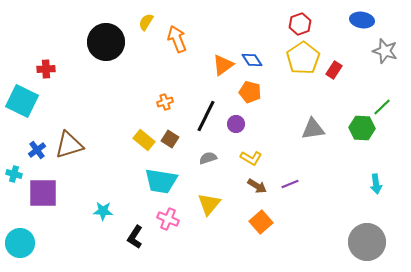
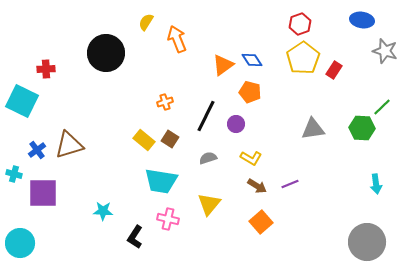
black circle: moved 11 px down
pink cross: rotated 10 degrees counterclockwise
